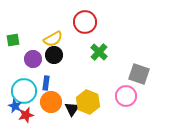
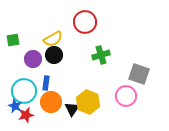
green cross: moved 2 px right, 3 px down; rotated 30 degrees clockwise
